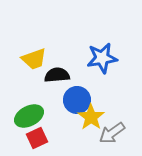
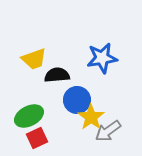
gray arrow: moved 4 px left, 2 px up
